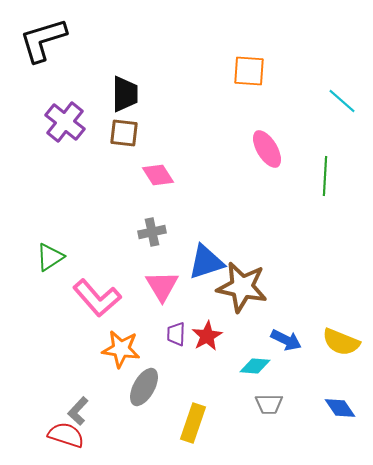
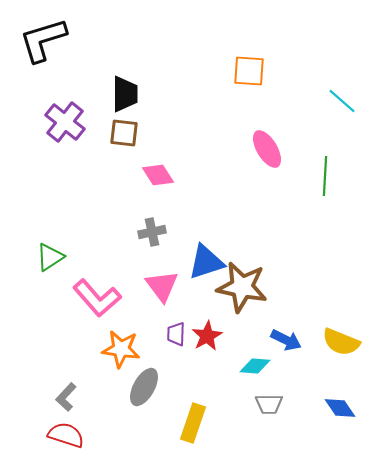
pink triangle: rotated 6 degrees counterclockwise
gray L-shape: moved 12 px left, 14 px up
